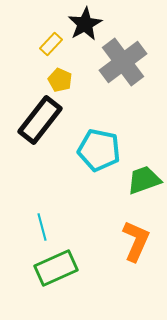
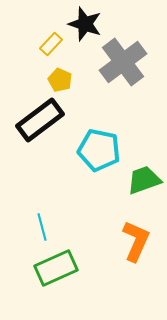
black star: rotated 24 degrees counterclockwise
black rectangle: rotated 15 degrees clockwise
